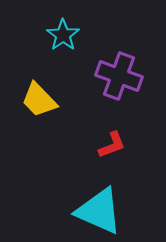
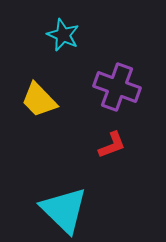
cyan star: rotated 12 degrees counterclockwise
purple cross: moved 2 px left, 11 px down
cyan triangle: moved 35 px left, 1 px up; rotated 20 degrees clockwise
